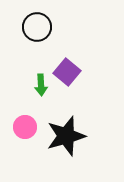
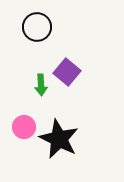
pink circle: moved 1 px left
black star: moved 7 px left, 3 px down; rotated 30 degrees counterclockwise
